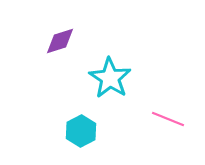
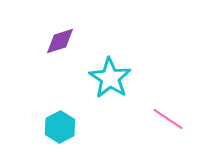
pink line: rotated 12 degrees clockwise
cyan hexagon: moved 21 px left, 4 px up
